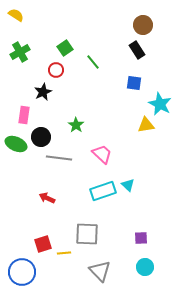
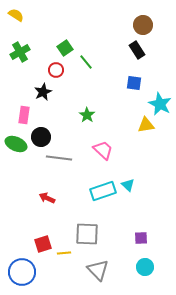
green line: moved 7 px left
green star: moved 11 px right, 10 px up
pink trapezoid: moved 1 px right, 4 px up
gray triangle: moved 2 px left, 1 px up
